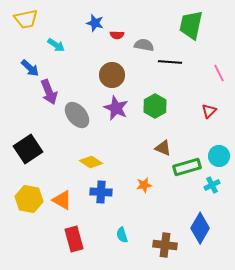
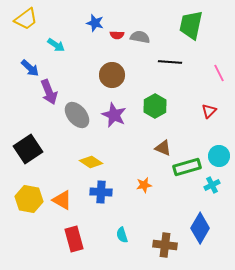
yellow trapezoid: rotated 25 degrees counterclockwise
gray semicircle: moved 4 px left, 8 px up
purple star: moved 2 px left, 7 px down
